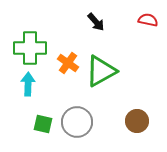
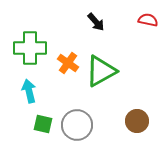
cyan arrow: moved 1 px right, 7 px down; rotated 15 degrees counterclockwise
gray circle: moved 3 px down
